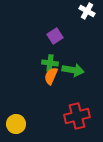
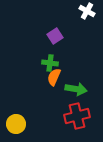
green arrow: moved 3 px right, 19 px down
orange semicircle: moved 3 px right, 1 px down
